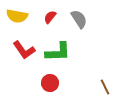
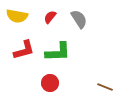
red L-shape: rotated 70 degrees counterclockwise
brown line: rotated 42 degrees counterclockwise
